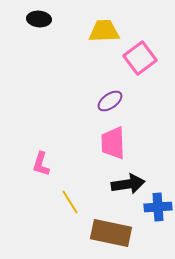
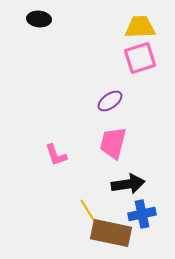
yellow trapezoid: moved 36 px right, 4 px up
pink square: rotated 20 degrees clockwise
pink trapezoid: rotated 16 degrees clockwise
pink L-shape: moved 15 px right, 9 px up; rotated 35 degrees counterclockwise
yellow line: moved 18 px right, 9 px down
blue cross: moved 16 px left, 7 px down; rotated 8 degrees counterclockwise
